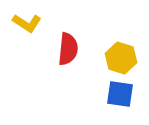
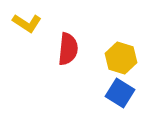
blue square: moved 1 px up; rotated 24 degrees clockwise
